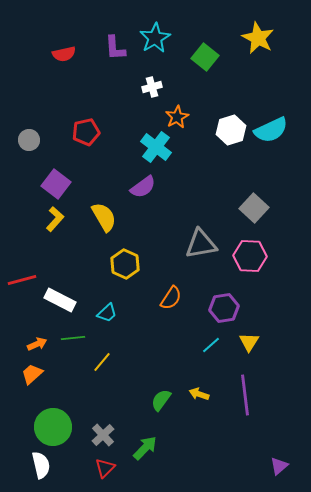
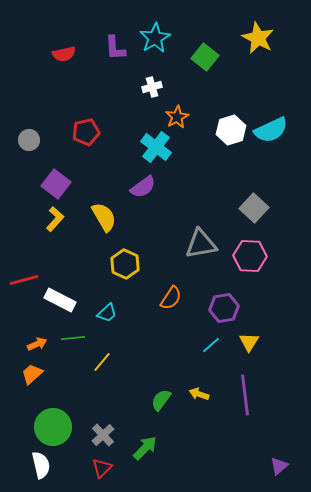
red line: moved 2 px right
red triangle: moved 3 px left
